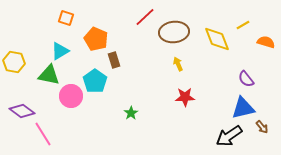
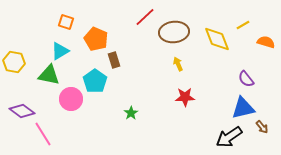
orange square: moved 4 px down
pink circle: moved 3 px down
black arrow: moved 1 px down
